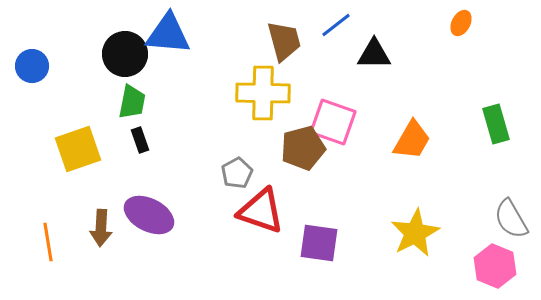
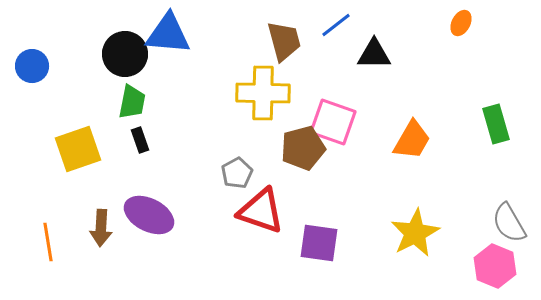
gray semicircle: moved 2 px left, 4 px down
